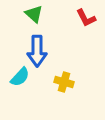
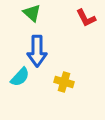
green triangle: moved 2 px left, 1 px up
